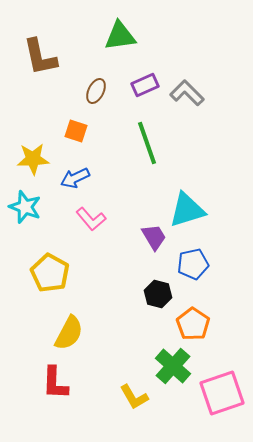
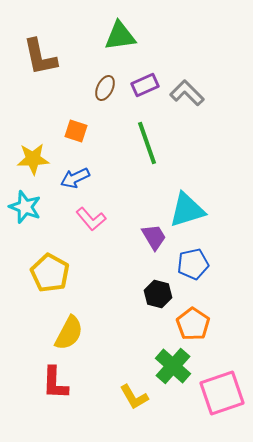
brown ellipse: moved 9 px right, 3 px up
